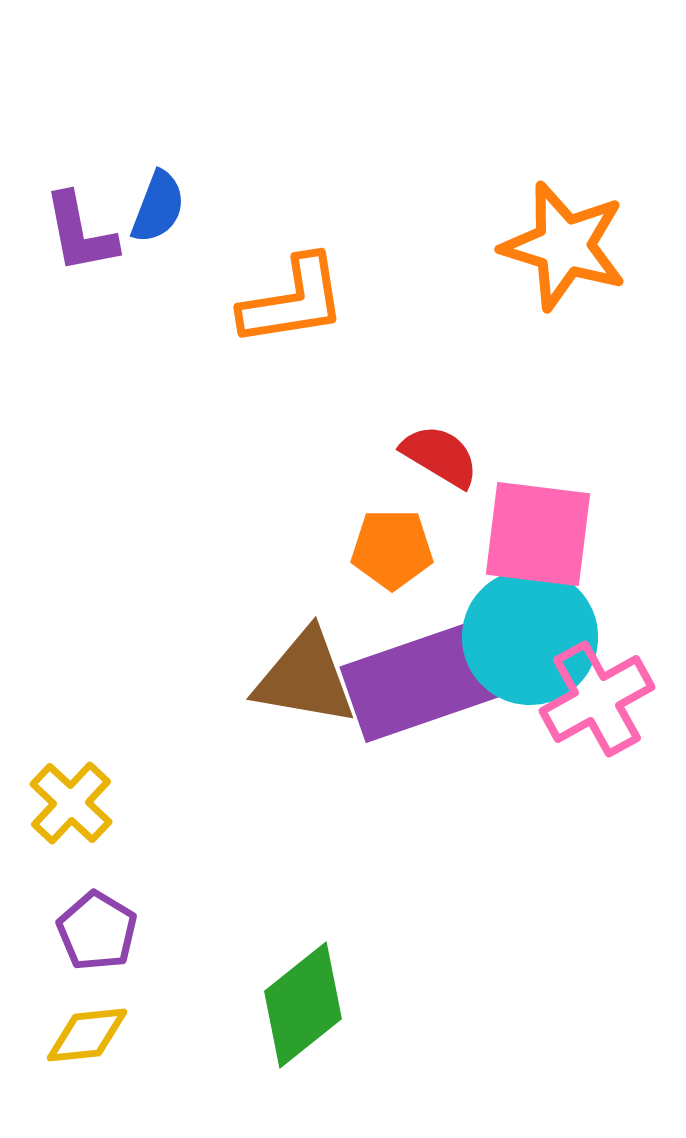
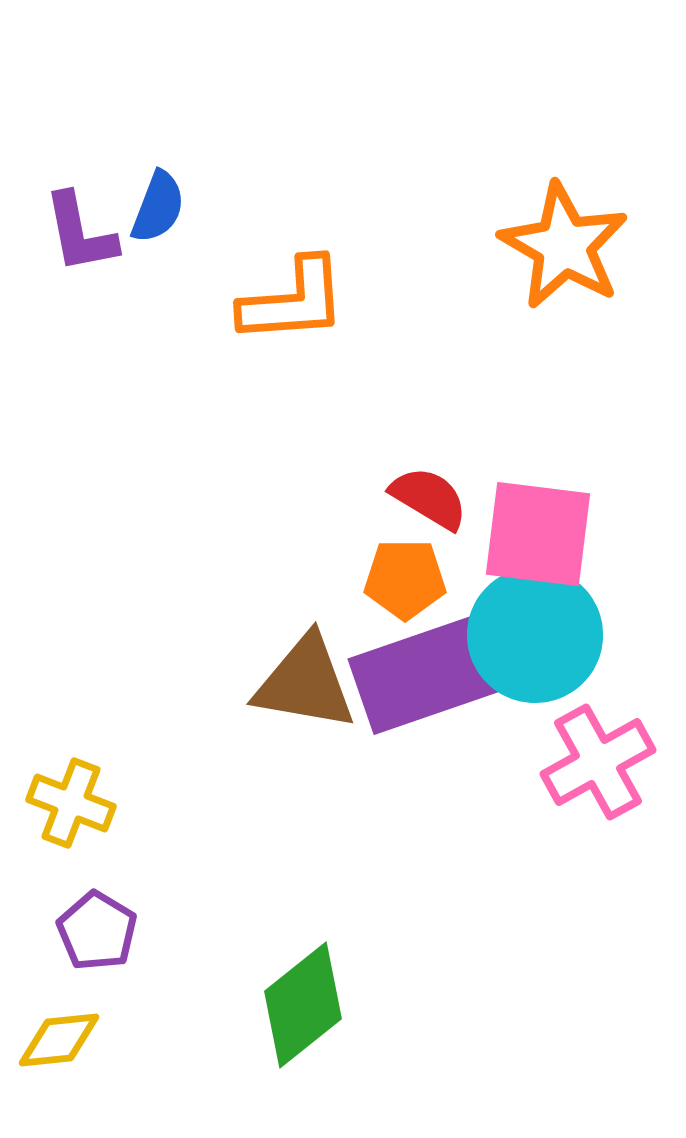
orange star: rotated 13 degrees clockwise
orange L-shape: rotated 5 degrees clockwise
red semicircle: moved 11 px left, 42 px down
orange pentagon: moved 13 px right, 30 px down
cyan circle: moved 5 px right, 2 px up
brown triangle: moved 5 px down
purple rectangle: moved 8 px right, 8 px up
pink cross: moved 1 px right, 63 px down
yellow cross: rotated 22 degrees counterclockwise
yellow diamond: moved 28 px left, 5 px down
